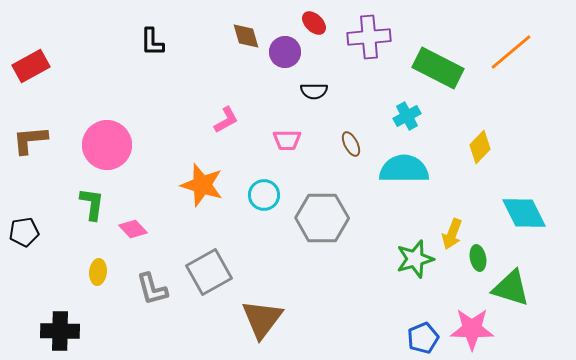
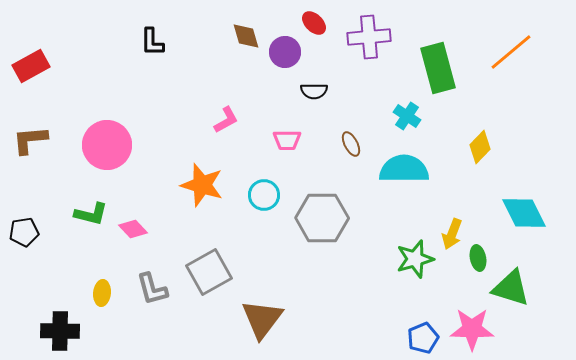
green rectangle: rotated 48 degrees clockwise
cyan cross: rotated 28 degrees counterclockwise
green L-shape: moved 1 px left, 10 px down; rotated 96 degrees clockwise
yellow ellipse: moved 4 px right, 21 px down
